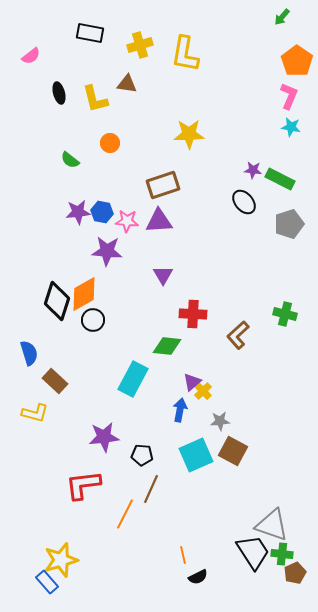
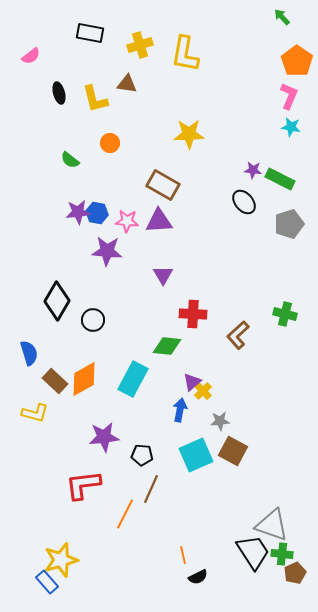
green arrow at (282, 17): rotated 96 degrees clockwise
brown rectangle at (163, 185): rotated 48 degrees clockwise
blue hexagon at (102, 212): moved 5 px left, 1 px down
orange diamond at (84, 294): moved 85 px down
black diamond at (57, 301): rotated 12 degrees clockwise
